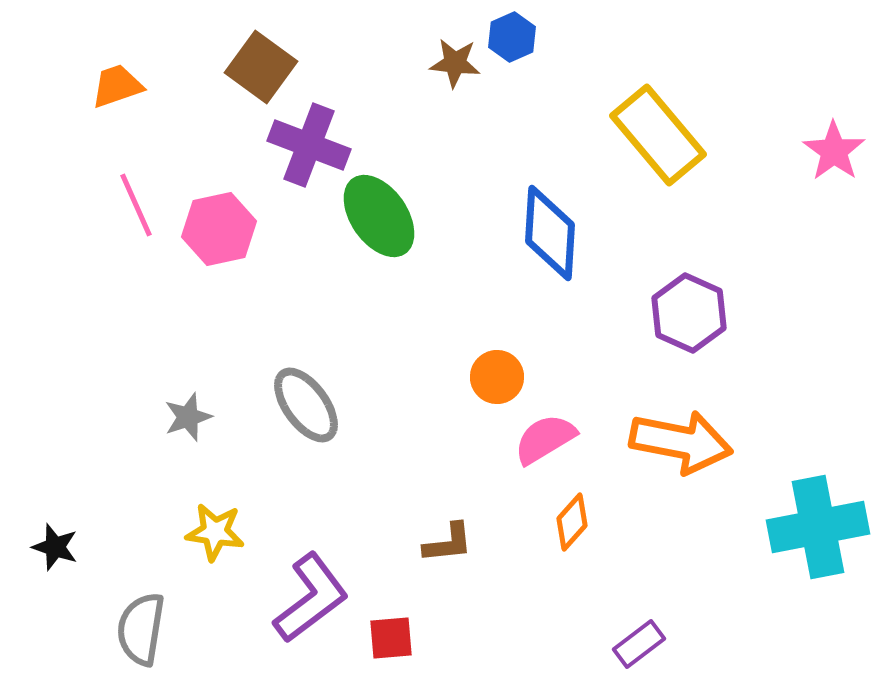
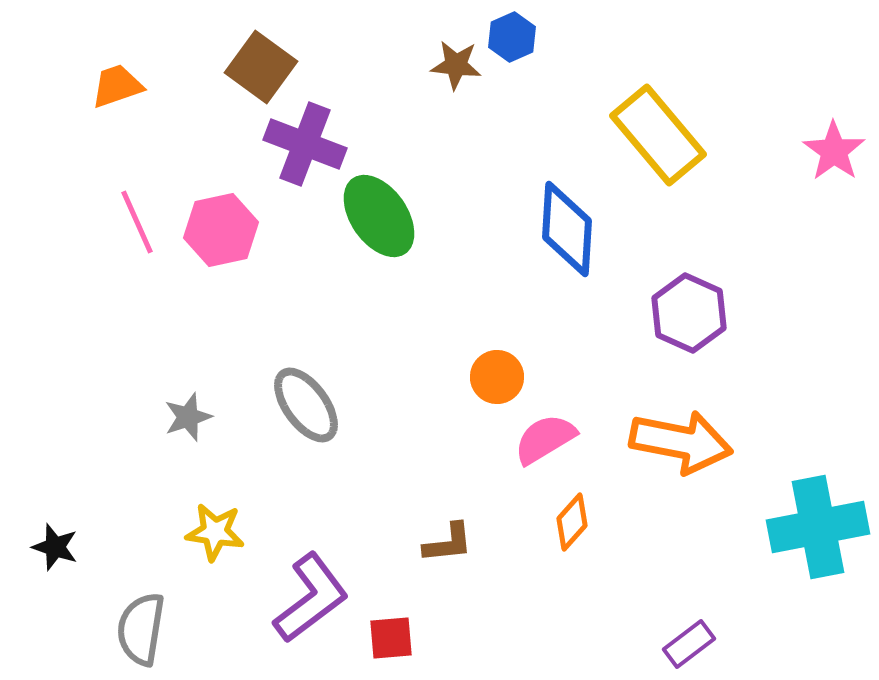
brown star: moved 1 px right, 2 px down
purple cross: moved 4 px left, 1 px up
pink line: moved 1 px right, 17 px down
pink hexagon: moved 2 px right, 1 px down
blue diamond: moved 17 px right, 4 px up
purple rectangle: moved 50 px right
